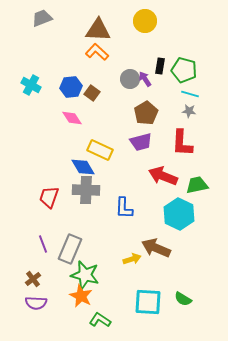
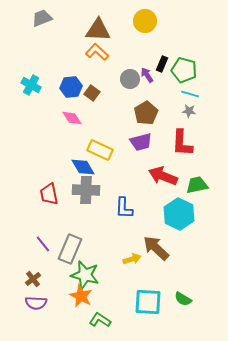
black rectangle: moved 2 px right, 2 px up; rotated 14 degrees clockwise
purple arrow: moved 2 px right, 4 px up
red trapezoid: moved 3 px up; rotated 30 degrees counterclockwise
purple line: rotated 18 degrees counterclockwise
brown arrow: rotated 20 degrees clockwise
